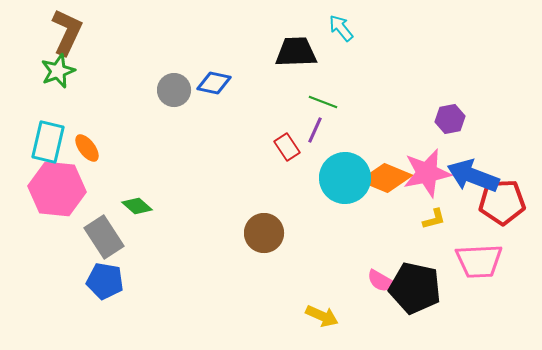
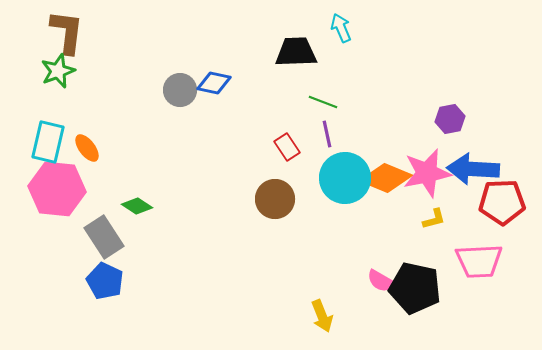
cyan arrow: rotated 16 degrees clockwise
brown L-shape: rotated 18 degrees counterclockwise
gray circle: moved 6 px right
purple line: moved 12 px right, 4 px down; rotated 36 degrees counterclockwise
blue arrow: moved 7 px up; rotated 18 degrees counterclockwise
green diamond: rotated 8 degrees counterclockwise
brown circle: moved 11 px right, 34 px up
blue pentagon: rotated 15 degrees clockwise
yellow arrow: rotated 44 degrees clockwise
